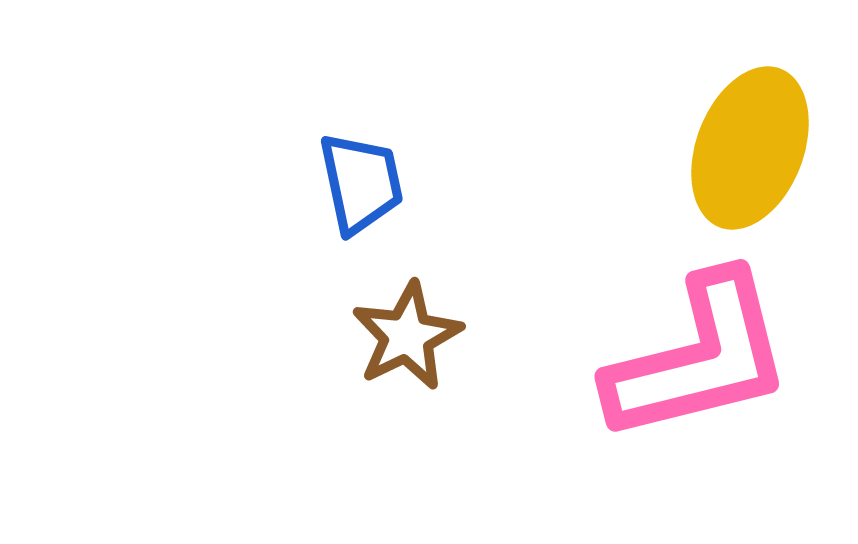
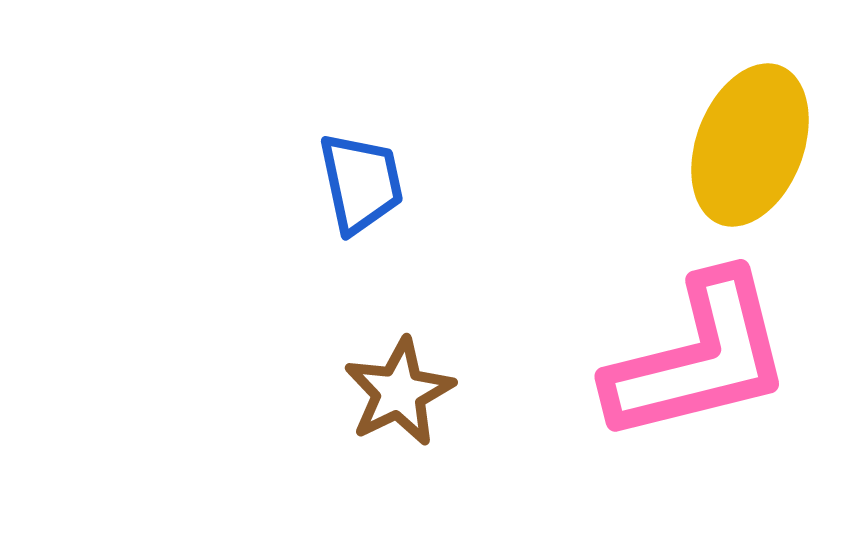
yellow ellipse: moved 3 px up
brown star: moved 8 px left, 56 px down
